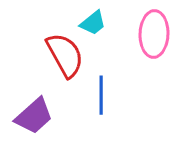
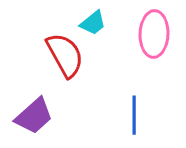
blue line: moved 33 px right, 20 px down
